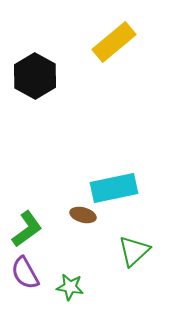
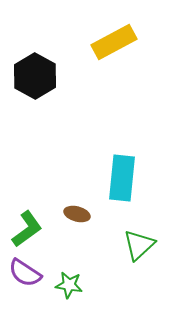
yellow rectangle: rotated 12 degrees clockwise
cyan rectangle: moved 8 px right, 10 px up; rotated 72 degrees counterclockwise
brown ellipse: moved 6 px left, 1 px up
green triangle: moved 5 px right, 6 px up
purple semicircle: rotated 28 degrees counterclockwise
green star: moved 1 px left, 2 px up
